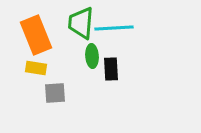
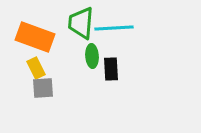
orange rectangle: moved 1 px left, 2 px down; rotated 48 degrees counterclockwise
yellow rectangle: rotated 55 degrees clockwise
gray square: moved 12 px left, 5 px up
